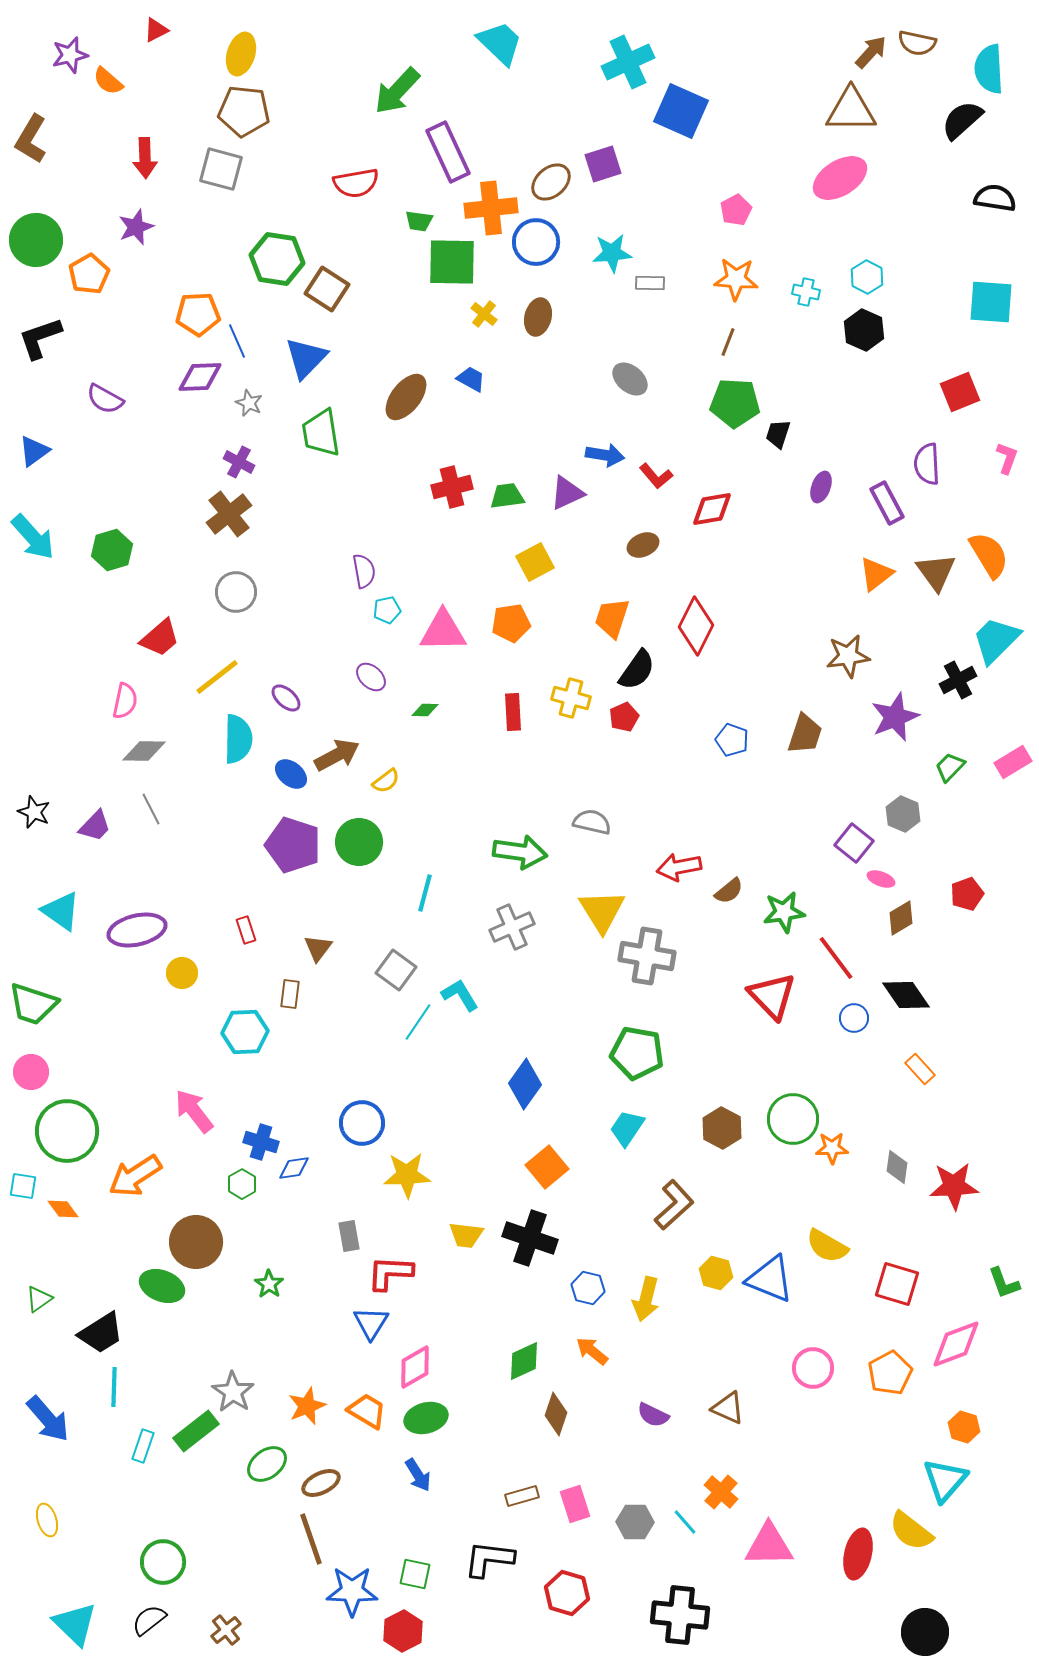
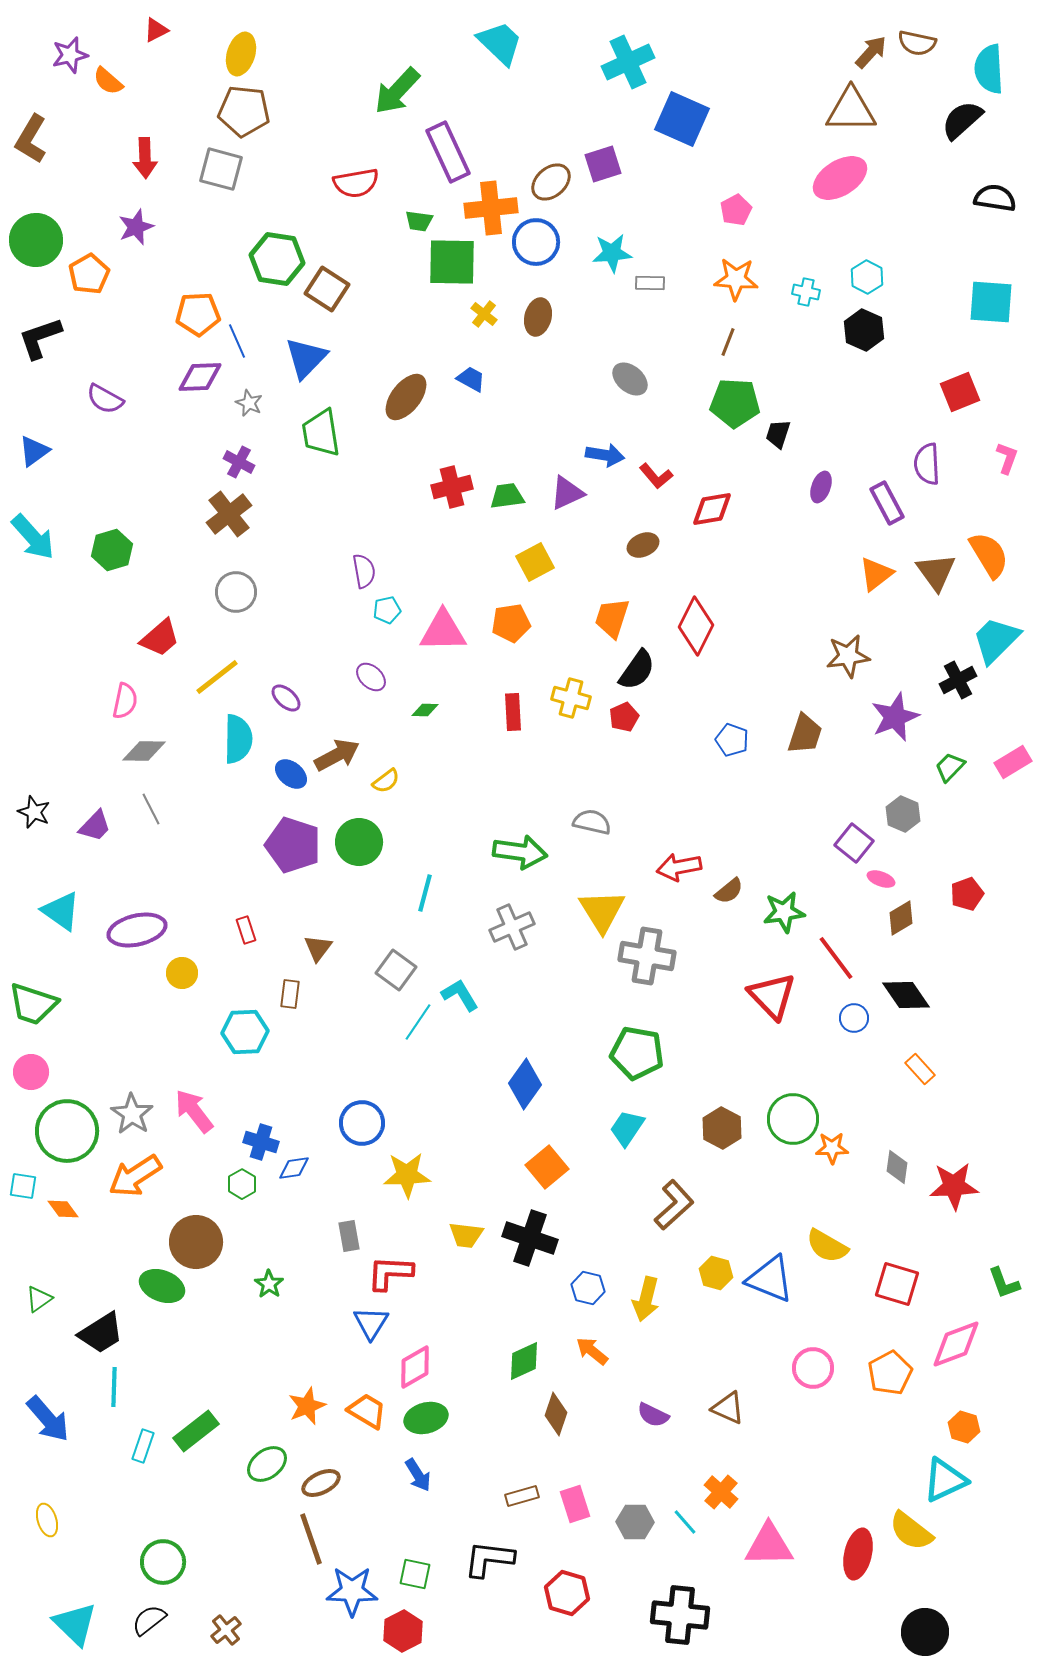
blue square at (681, 111): moved 1 px right, 8 px down
gray star at (233, 1392): moved 101 px left, 278 px up
cyan triangle at (945, 1480): rotated 24 degrees clockwise
